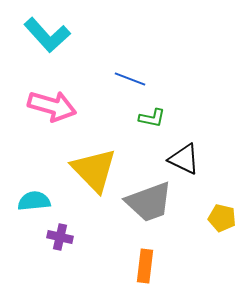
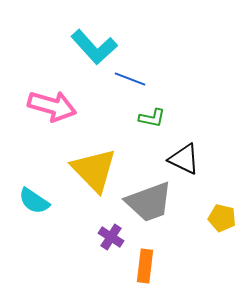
cyan L-shape: moved 47 px right, 12 px down
cyan semicircle: rotated 140 degrees counterclockwise
purple cross: moved 51 px right; rotated 20 degrees clockwise
